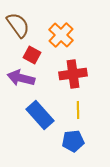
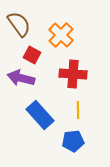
brown semicircle: moved 1 px right, 1 px up
red cross: rotated 12 degrees clockwise
